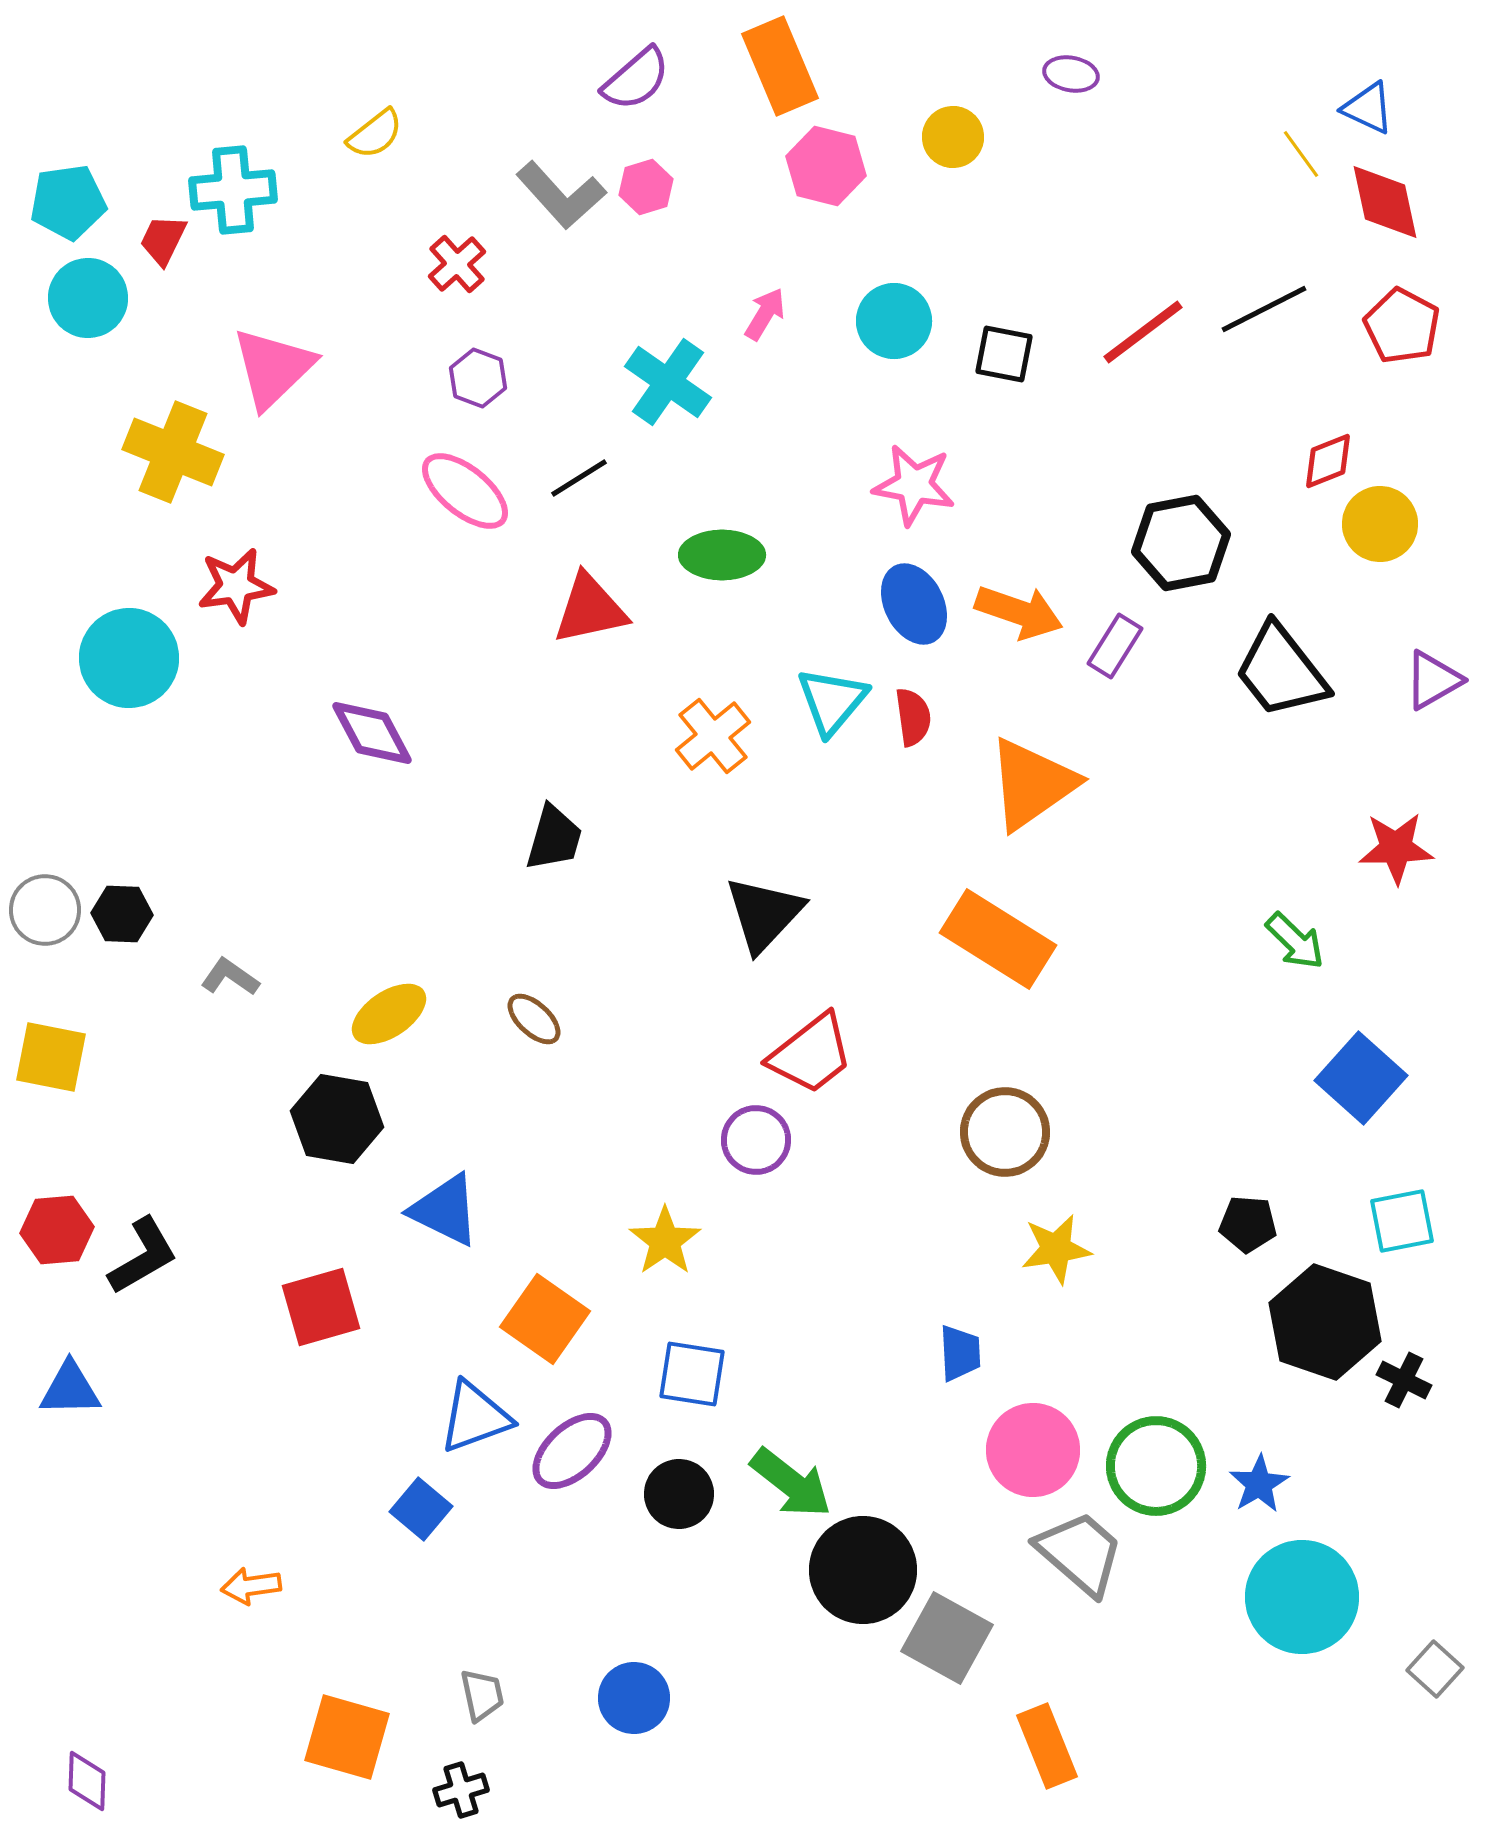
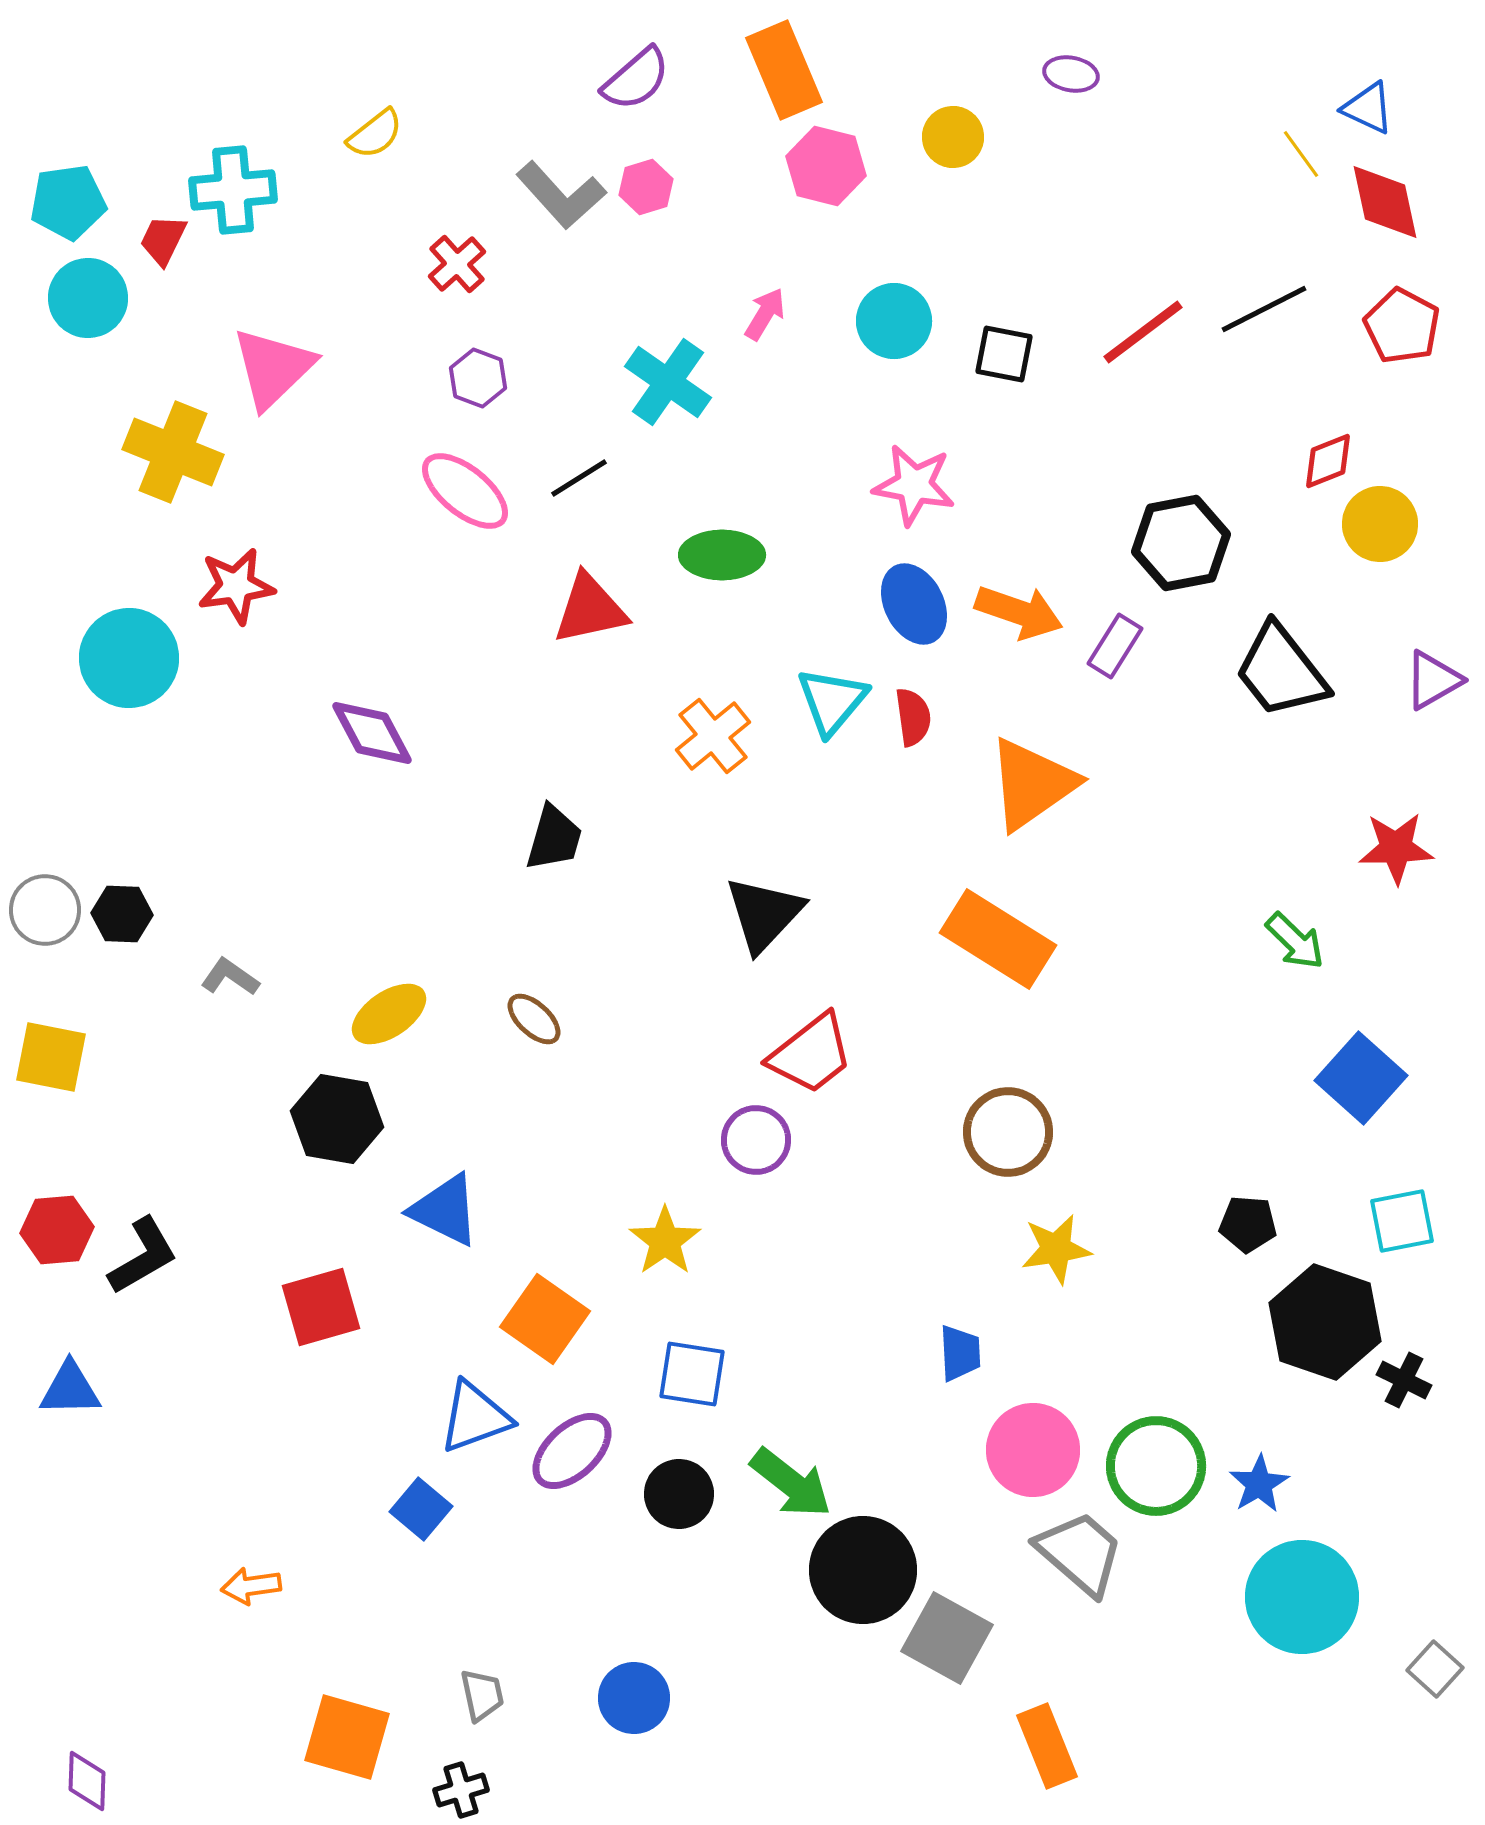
orange rectangle at (780, 66): moved 4 px right, 4 px down
brown circle at (1005, 1132): moved 3 px right
